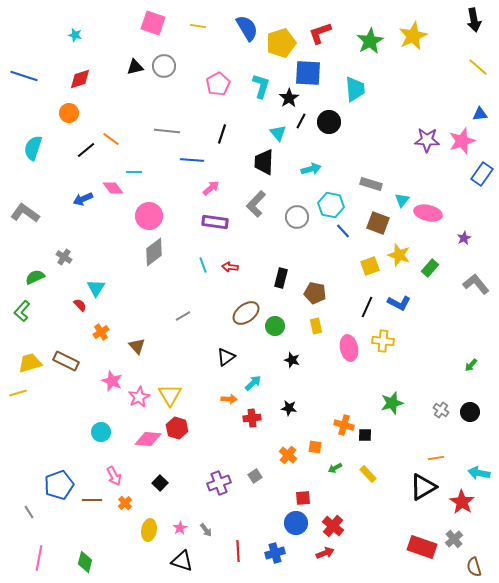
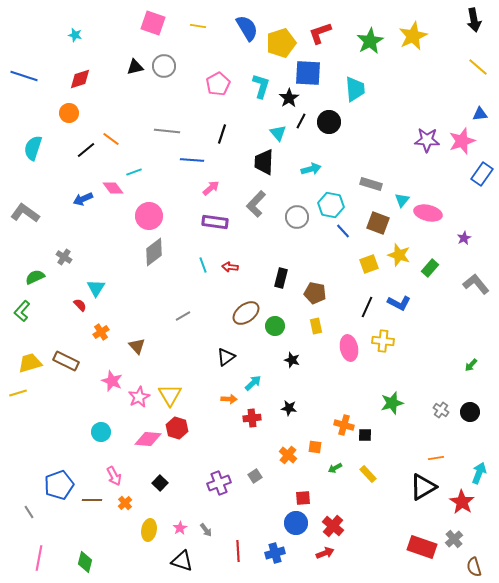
cyan line at (134, 172): rotated 21 degrees counterclockwise
yellow square at (370, 266): moved 1 px left, 2 px up
cyan arrow at (479, 473): rotated 100 degrees clockwise
